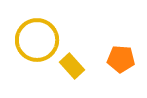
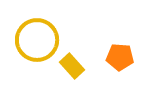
orange pentagon: moved 1 px left, 2 px up
